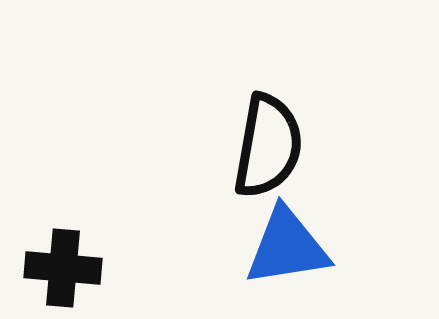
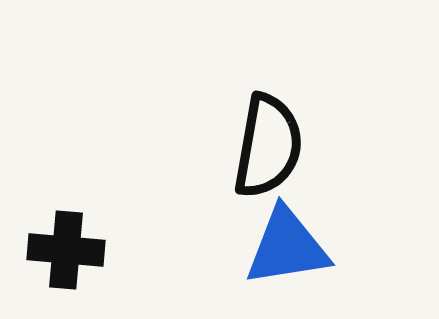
black cross: moved 3 px right, 18 px up
